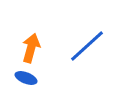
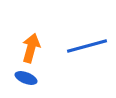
blue line: rotated 27 degrees clockwise
